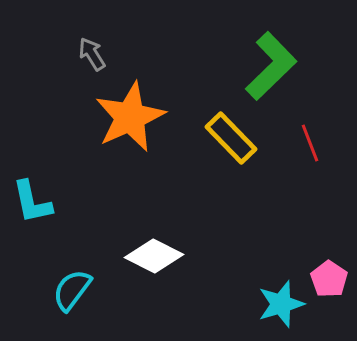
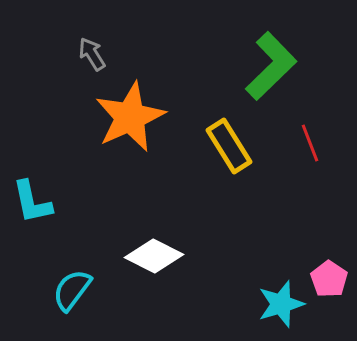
yellow rectangle: moved 2 px left, 8 px down; rotated 12 degrees clockwise
